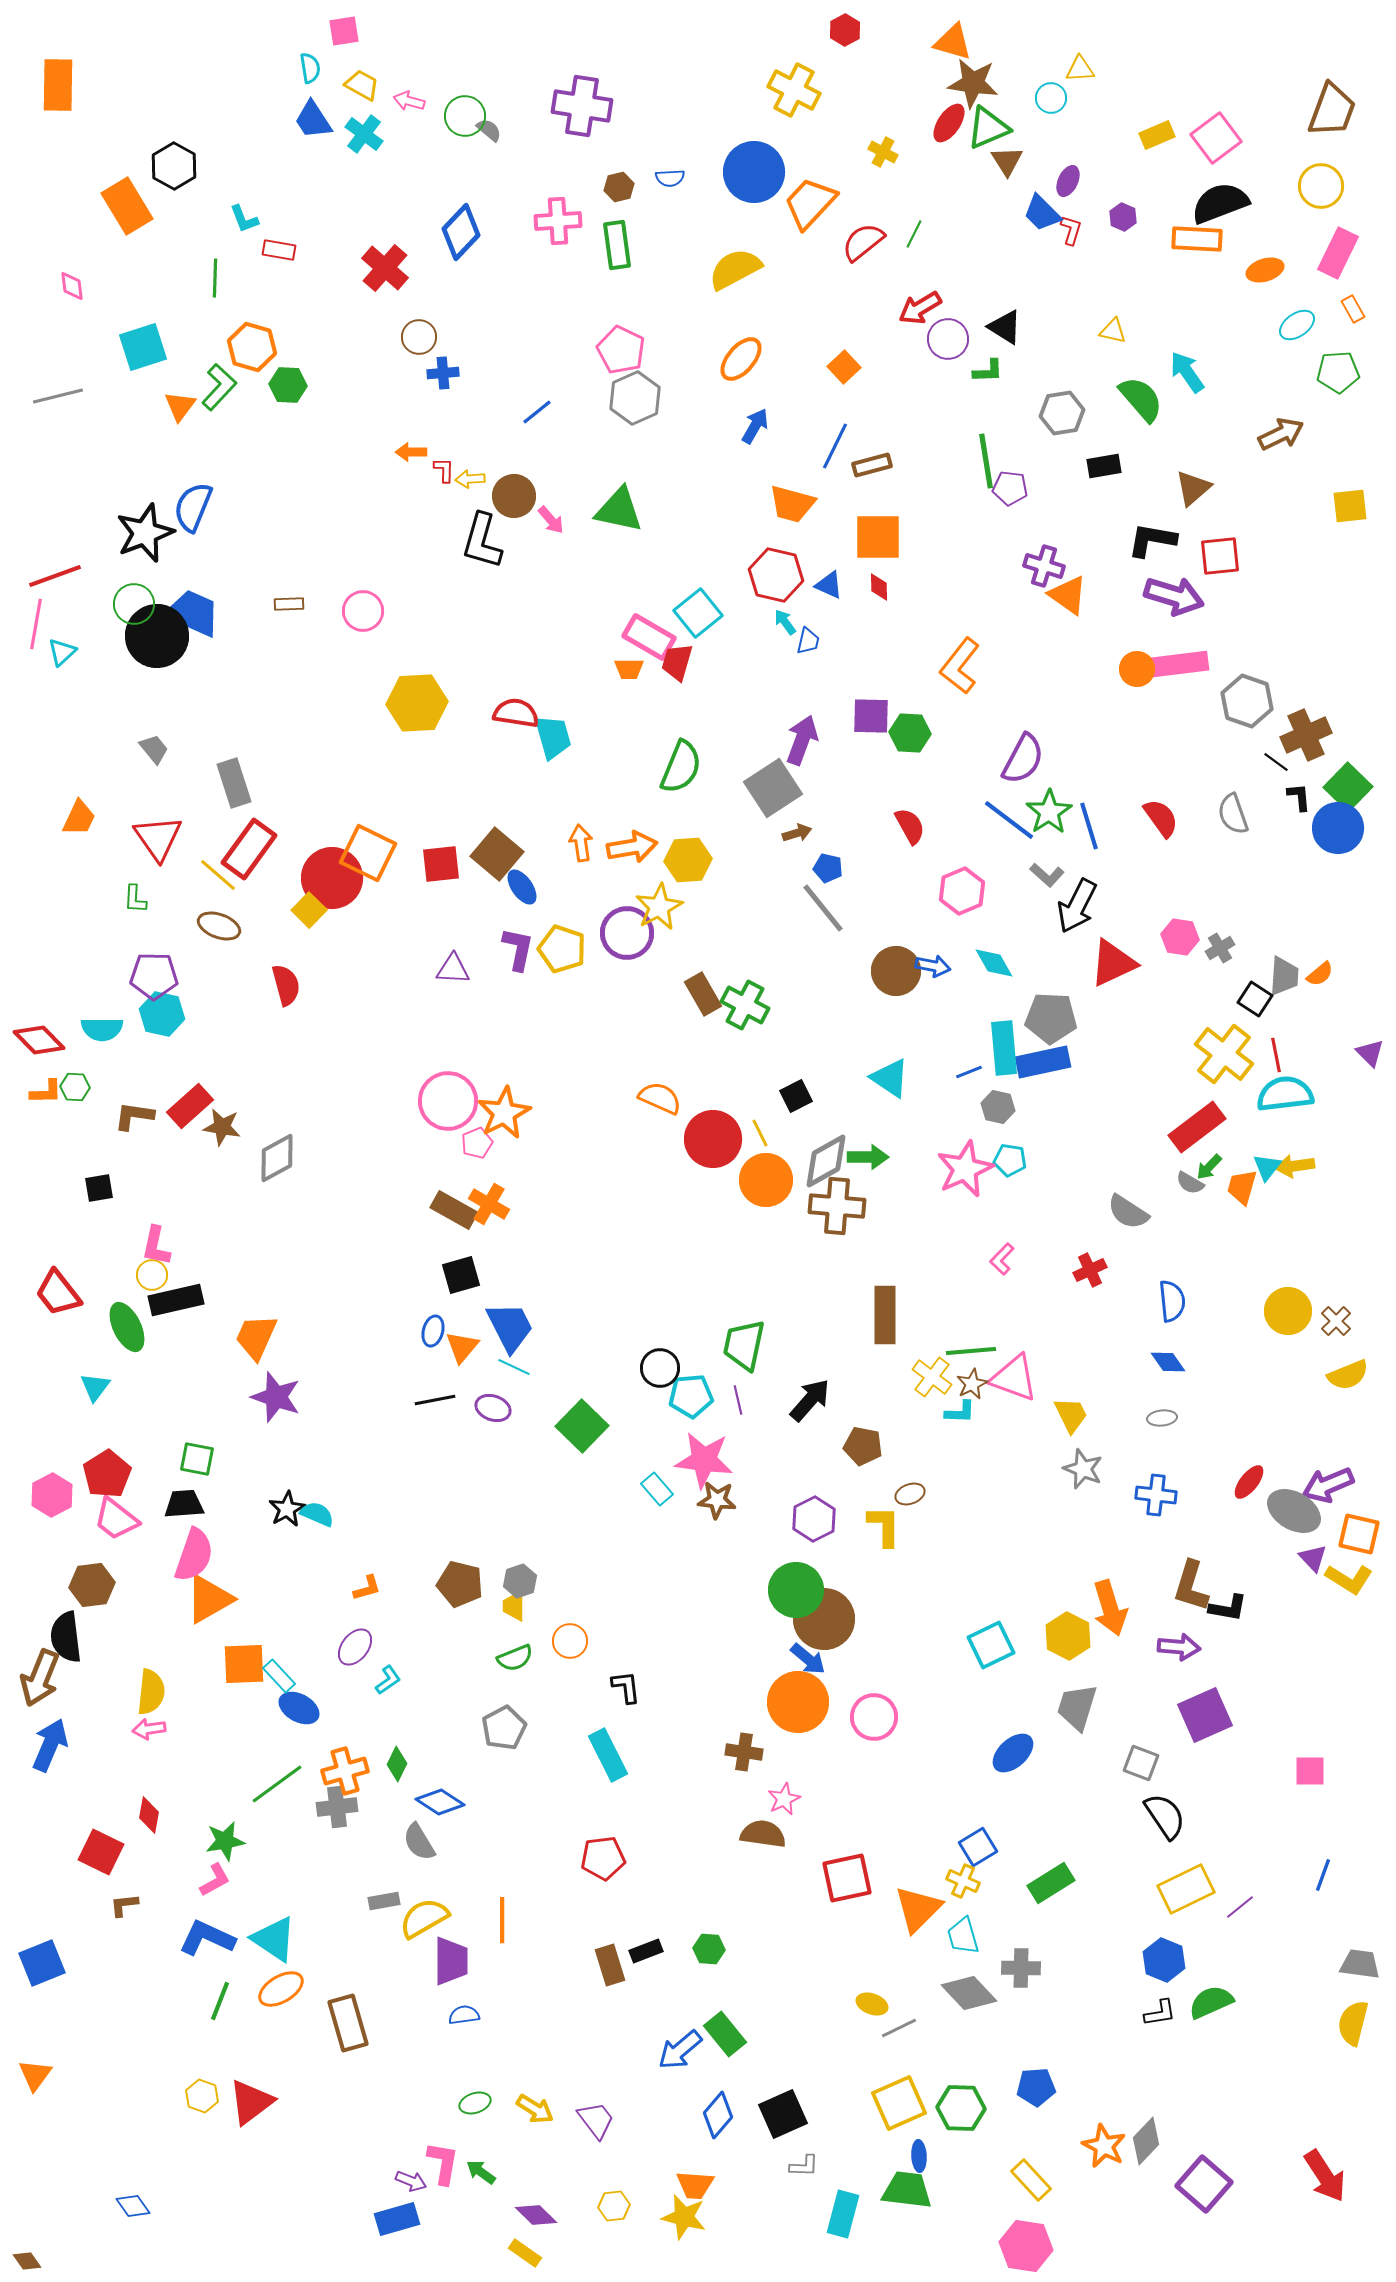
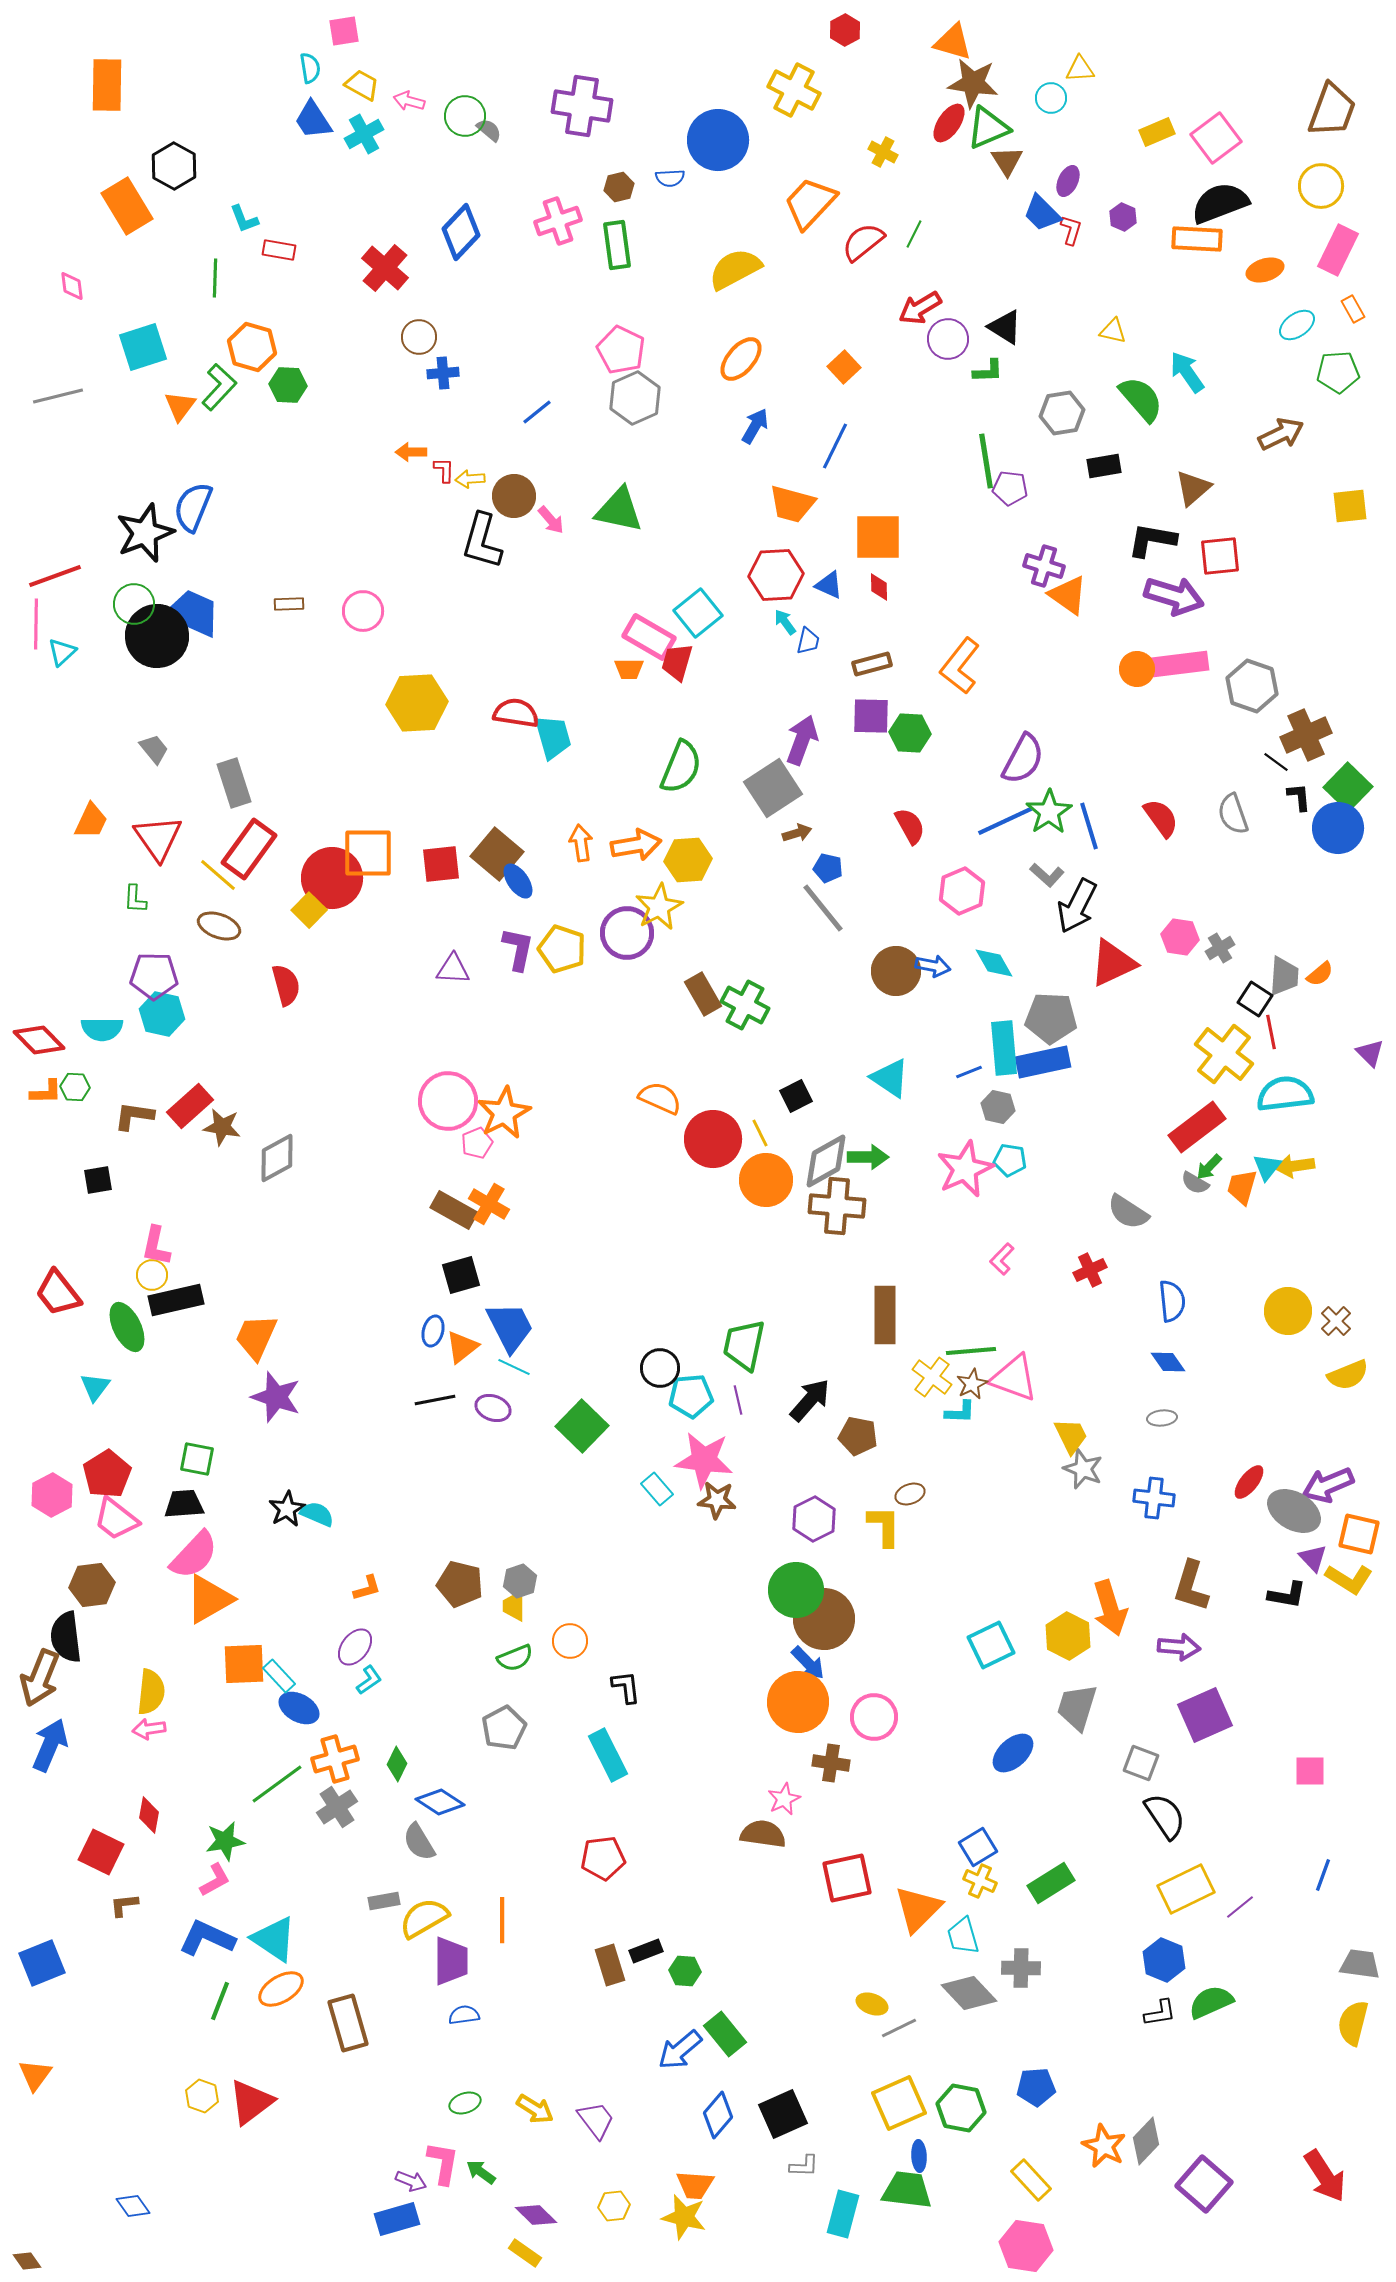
orange rectangle at (58, 85): moved 49 px right
cyan cross at (364, 134): rotated 24 degrees clockwise
yellow rectangle at (1157, 135): moved 3 px up
blue circle at (754, 172): moved 36 px left, 32 px up
pink cross at (558, 221): rotated 15 degrees counterclockwise
pink rectangle at (1338, 253): moved 3 px up
brown rectangle at (872, 465): moved 199 px down
red hexagon at (776, 575): rotated 16 degrees counterclockwise
pink line at (36, 624): rotated 9 degrees counterclockwise
gray hexagon at (1247, 701): moved 5 px right, 15 px up
orange trapezoid at (79, 818): moved 12 px right, 3 px down
blue line at (1009, 820): moved 4 px left, 1 px down; rotated 62 degrees counterclockwise
orange arrow at (632, 847): moved 4 px right, 2 px up
orange square at (368, 853): rotated 26 degrees counterclockwise
blue ellipse at (522, 887): moved 4 px left, 6 px up
red line at (1276, 1055): moved 5 px left, 23 px up
gray semicircle at (1190, 1183): moved 5 px right
black square at (99, 1188): moved 1 px left, 8 px up
orange triangle at (462, 1347): rotated 12 degrees clockwise
yellow trapezoid at (1071, 1415): moved 21 px down
brown pentagon at (863, 1446): moved 5 px left, 10 px up
blue cross at (1156, 1495): moved 2 px left, 3 px down
pink semicircle at (194, 1555): rotated 24 degrees clockwise
black L-shape at (1228, 1608): moved 59 px right, 13 px up
blue arrow at (808, 1659): moved 4 px down; rotated 6 degrees clockwise
cyan L-shape at (388, 1680): moved 19 px left
brown cross at (744, 1752): moved 87 px right, 11 px down
orange cross at (345, 1771): moved 10 px left, 12 px up
gray cross at (337, 1807): rotated 27 degrees counterclockwise
yellow cross at (963, 1881): moved 17 px right
green hexagon at (709, 1949): moved 24 px left, 22 px down
green ellipse at (475, 2103): moved 10 px left
green hexagon at (961, 2108): rotated 9 degrees clockwise
